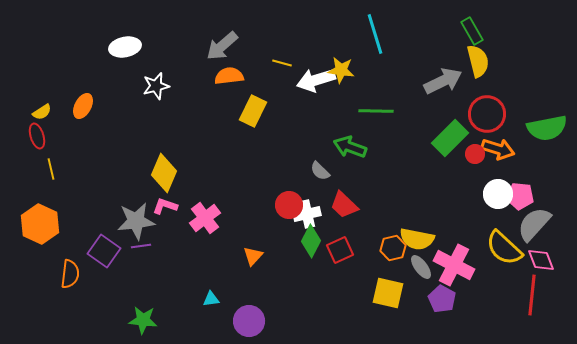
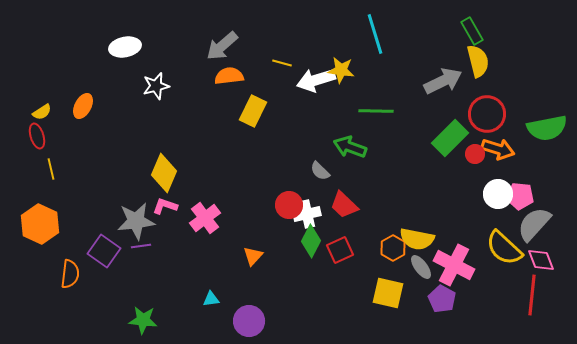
orange hexagon at (393, 248): rotated 15 degrees counterclockwise
